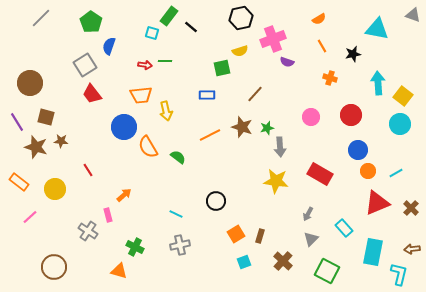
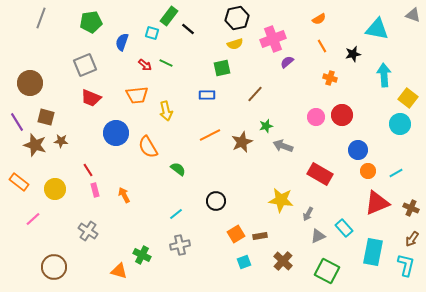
gray line at (41, 18): rotated 25 degrees counterclockwise
black hexagon at (241, 18): moved 4 px left
green pentagon at (91, 22): rotated 30 degrees clockwise
black line at (191, 27): moved 3 px left, 2 px down
blue semicircle at (109, 46): moved 13 px right, 4 px up
yellow semicircle at (240, 51): moved 5 px left, 7 px up
green line at (165, 61): moved 1 px right, 2 px down; rotated 24 degrees clockwise
purple semicircle at (287, 62): rotated 120 degrees clockwise
gray square at (85, 65): rotated 10 degrees clockwise
red arrow at (145, 65): rotated 32 degrees clockwise
cyan arrow at (378, 83): moved 6 px right, 8 px up
red trapezoid at (92, 94): moved 1 px left, 4 px down; rotated 30 degrees counterclockwise
orange trapezoid at (141, 95): moved 4 px left
yellow square at (403, 96): moved 5 px right, 2 px down
red circle at (351, 115): moved 9 px left
pink circle at (311, 117): moved 5 px right
blue circle at (124, 127): moved 8 px left, 6 px down
brown star at (242, 127): moved 15 px down; rotated 30 degrees clockwise
green star at (267, 128): moved 1 px left, 2 px up
brown star at (36, 147): moved 1 px left, 2 px up
gray arrow at (280, 147): moved 3 px right, 1 px up; rotated 114 degrees clockwise
green semicircle at (178, 157): moved 12 px down
yellow star at (276, 181): moved 5 px right, 19 px down
orange arrow at (124, 195): rotated 77 degrees counterclockwise
brown cross at (411, 208): rotated 21 degrees counterclockwise
cyan line at (176, 214): rotated 64 degrees counterclockwise
pink rectangle at (108, 215): moved 13 px left, 25 px up
pink line at (30, 217): moved 3 px right, 2 px down
brown rectangle at (260, 236): rotated 64 degrees clockwise
gray triangle at (311, 239): moved 7 px right, 3 px up; rotated 21 degrees clockwise
green cross at (135, 247): moved 7 px right, 8 px down
brown arrow at (412, 249): moved 10 px up; rotated 49 degrees counterclockwise
cyan L-shape at (399, 274): moved 7 px right, 9 px up
